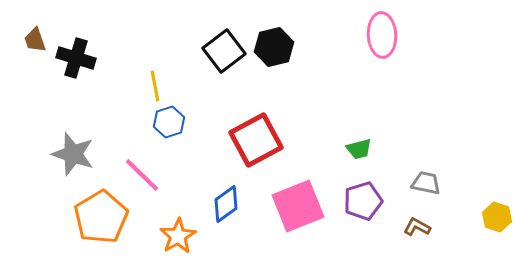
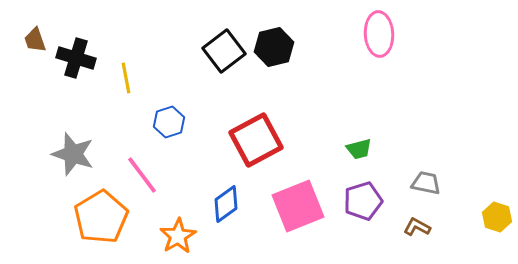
pink ellipse: moved 3 px left, 1 px up
yellow line: moved 29 px left, 8 px up
pink line: rotated 9 degrees clockwise
